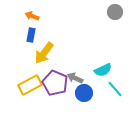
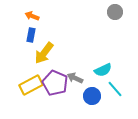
yellow rectangle: moved 1 px right
blue circle: moved 8 px right, 3 px down
